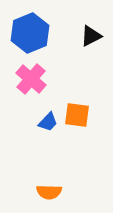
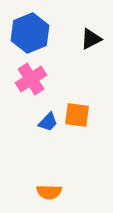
black triangle: moved 3 px down
pink cross: rotated 16 degrees clockwise
